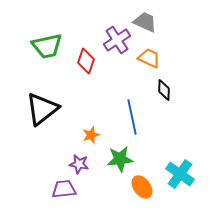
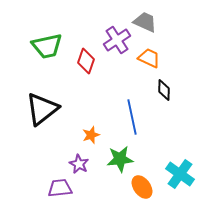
purple star: rotated 18 degrees clockwise
purple trapezoid: moved 4 px left, 1 px up
